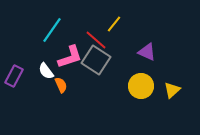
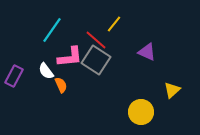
pink L-shape: rotated 12 degrees clockwise
yellow circle: moved 26 px down
